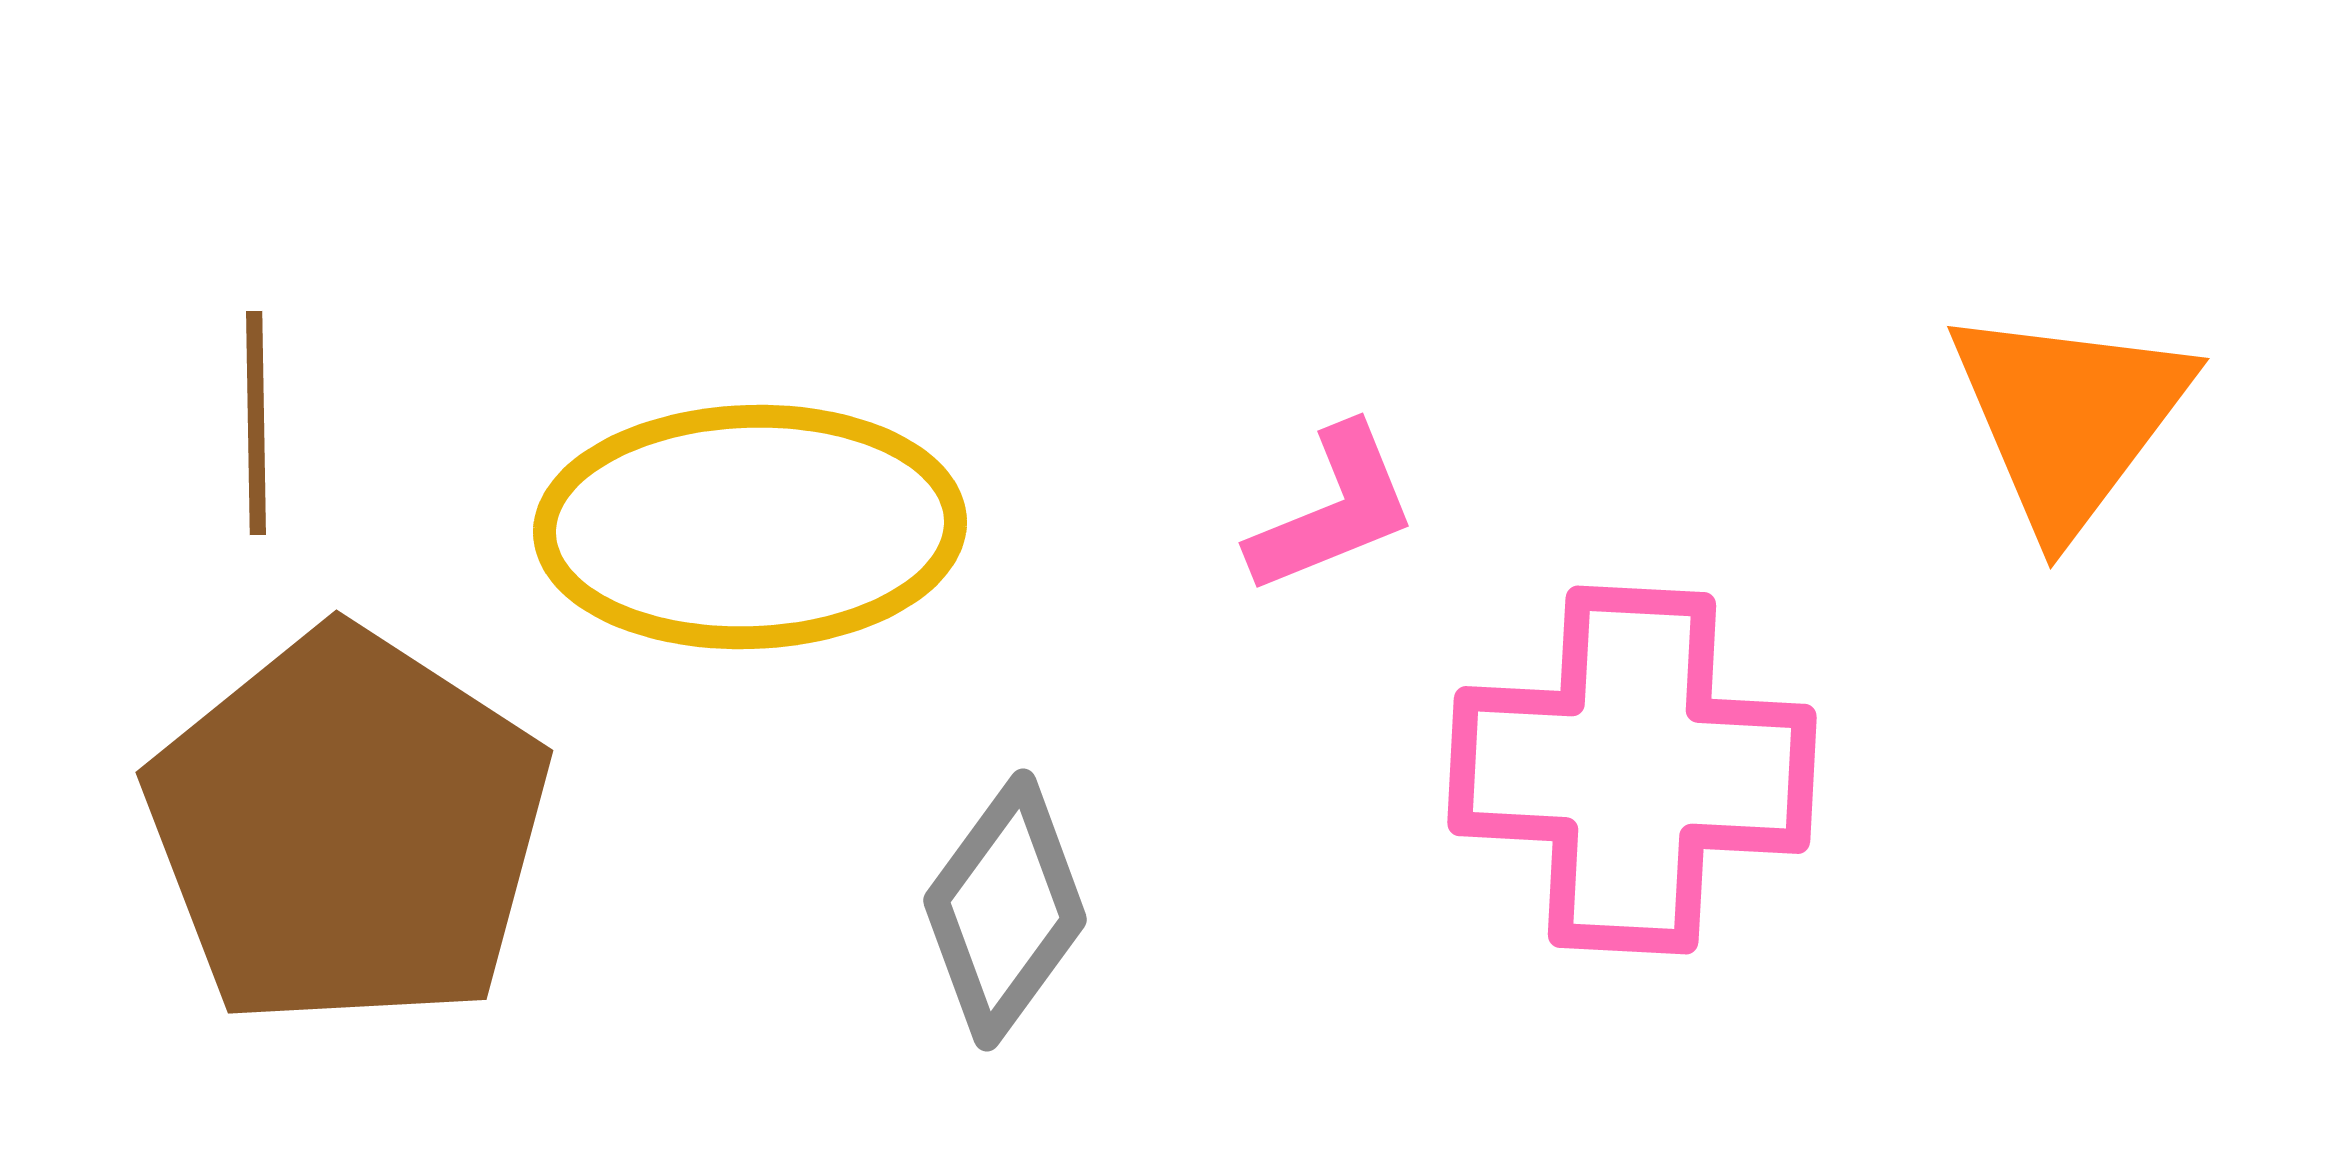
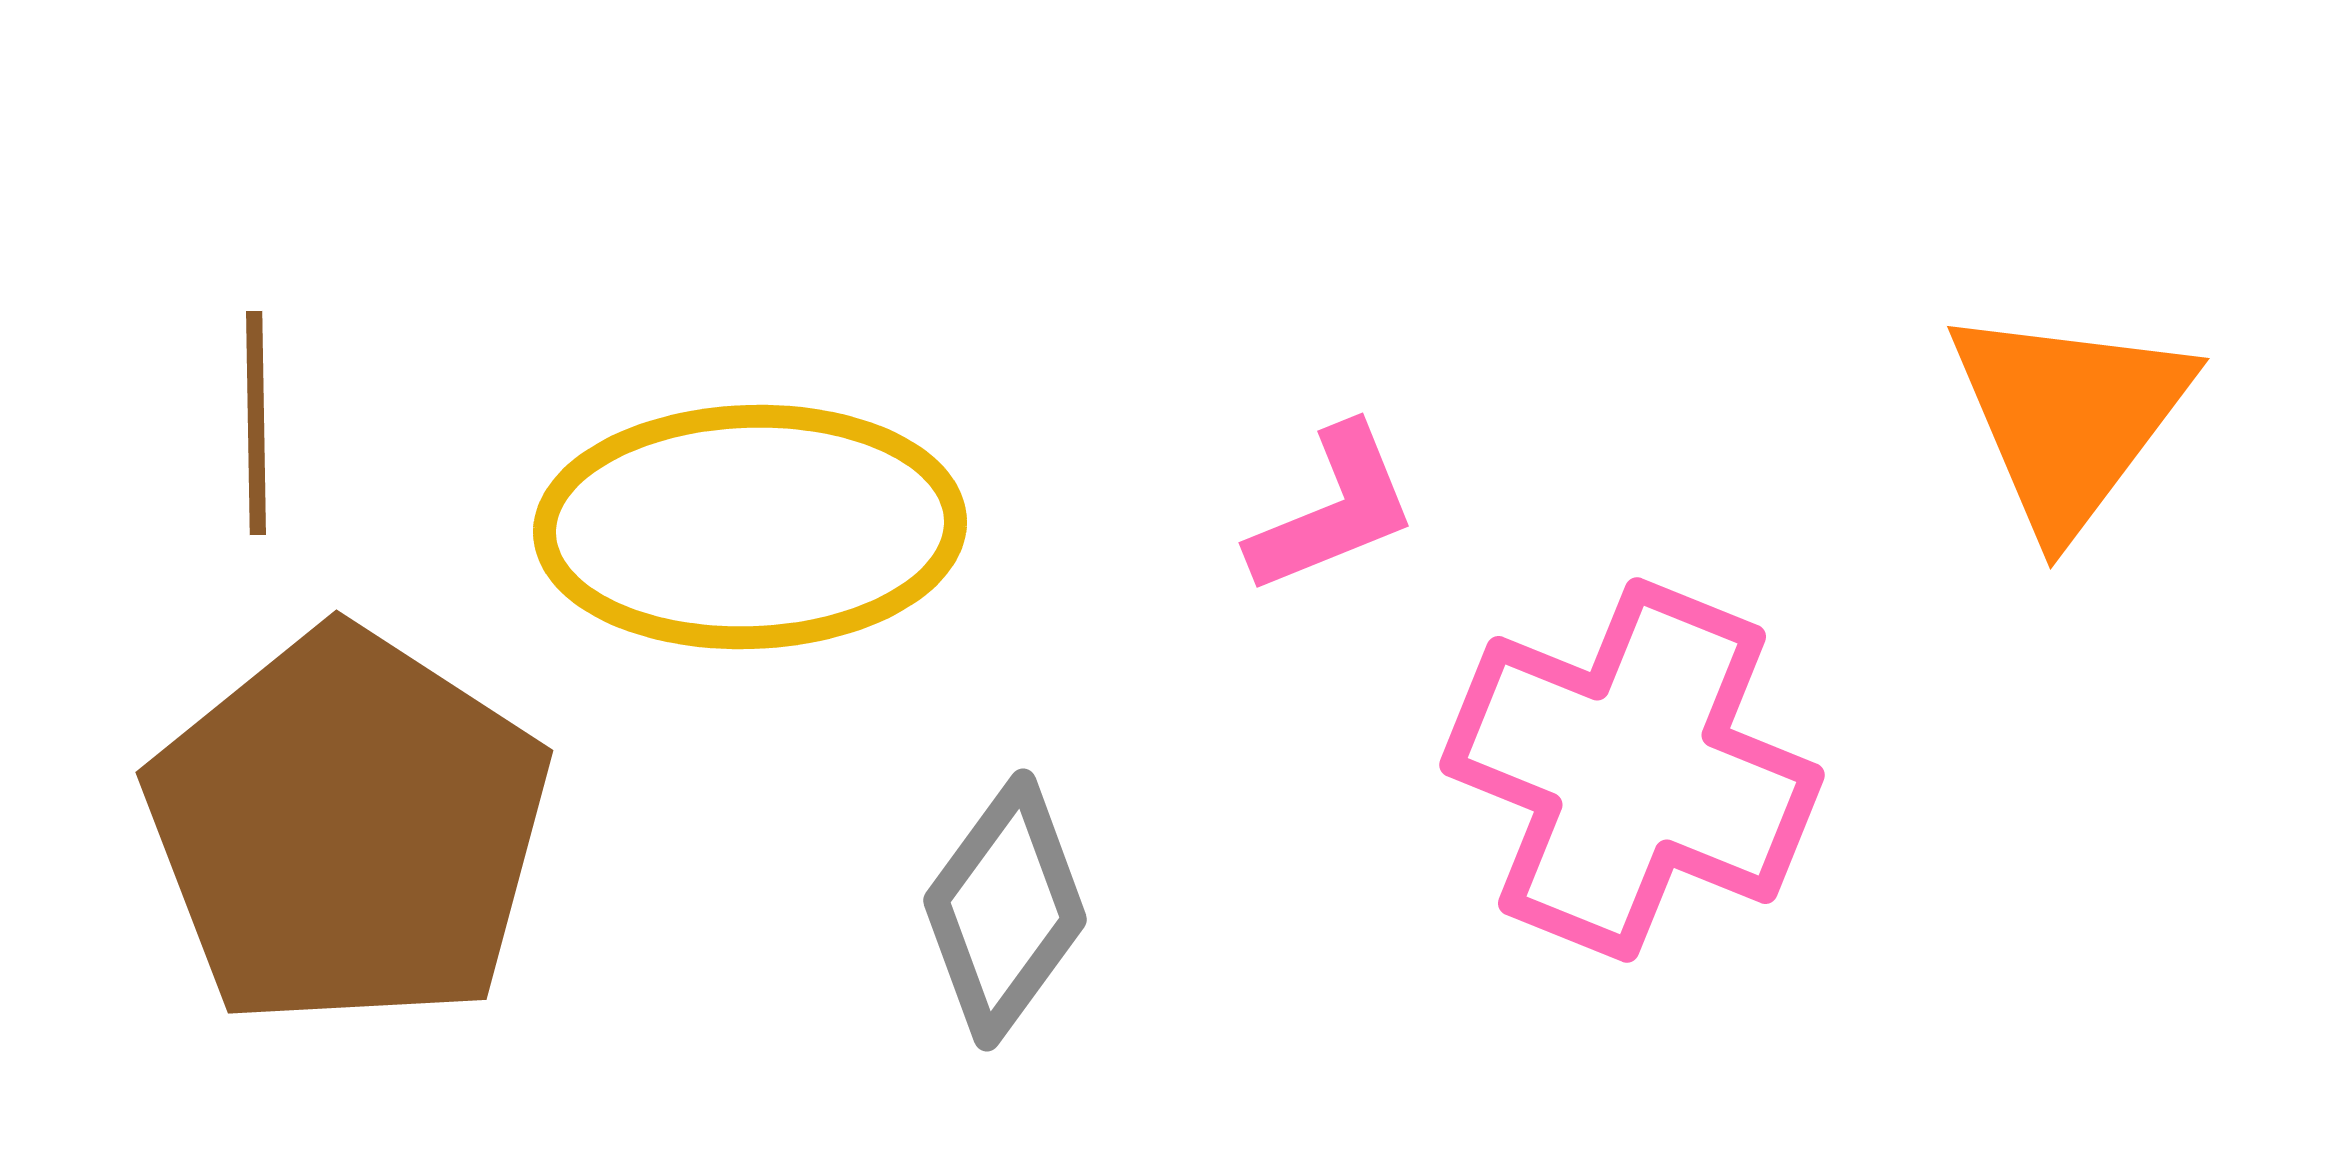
pink cross: rotated 19 degrees clockwise
